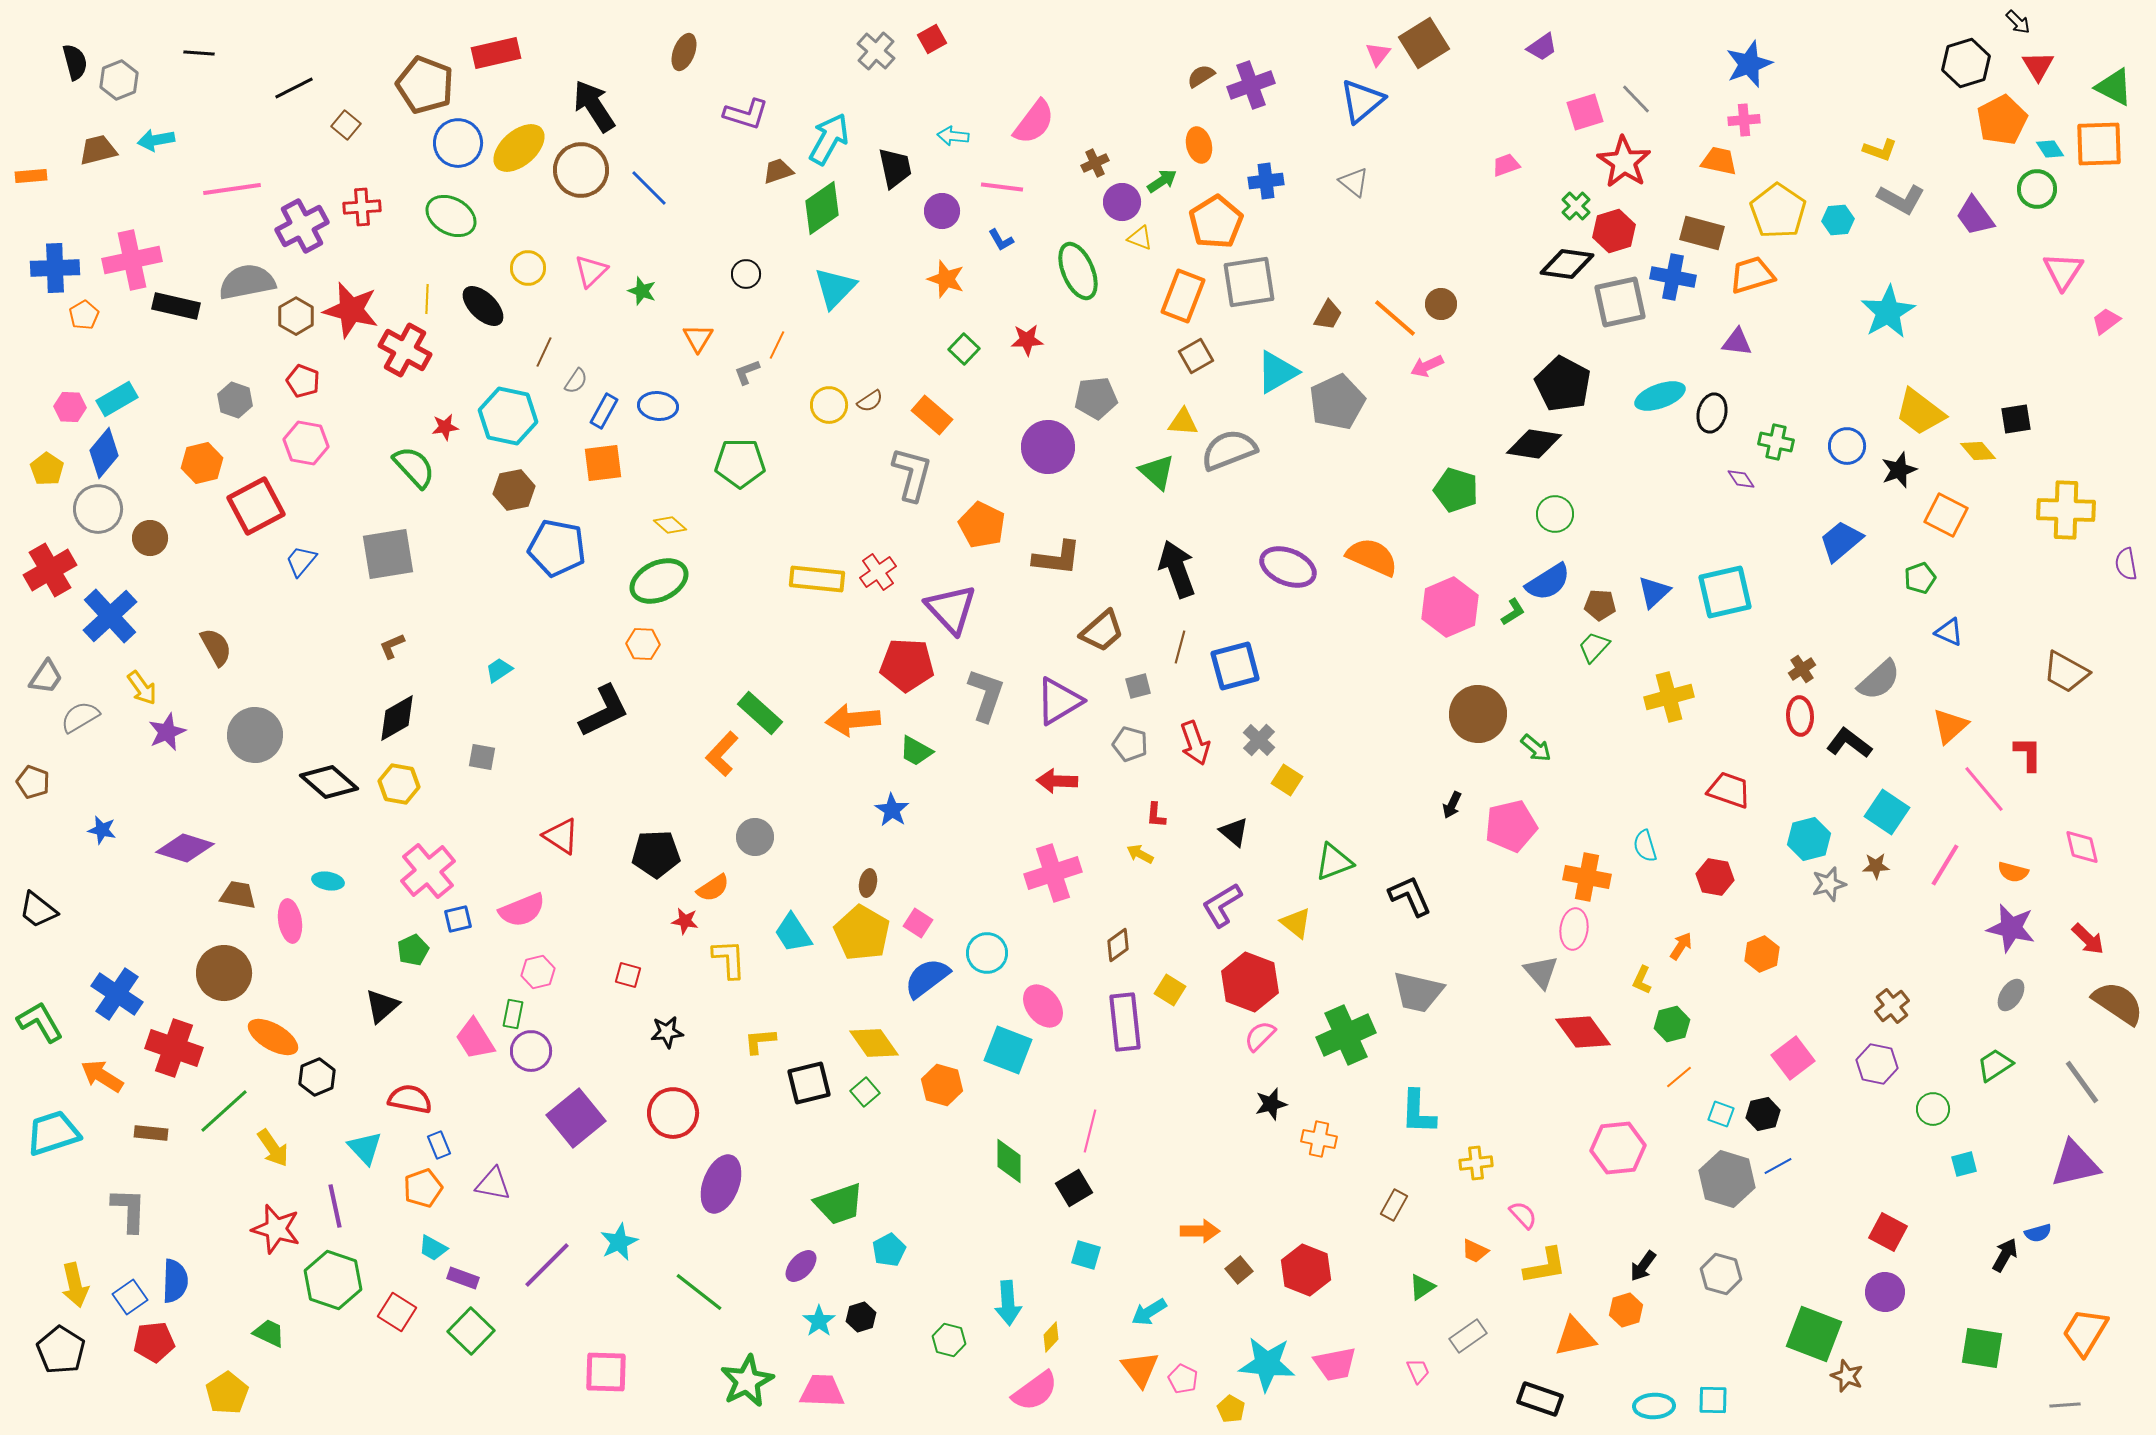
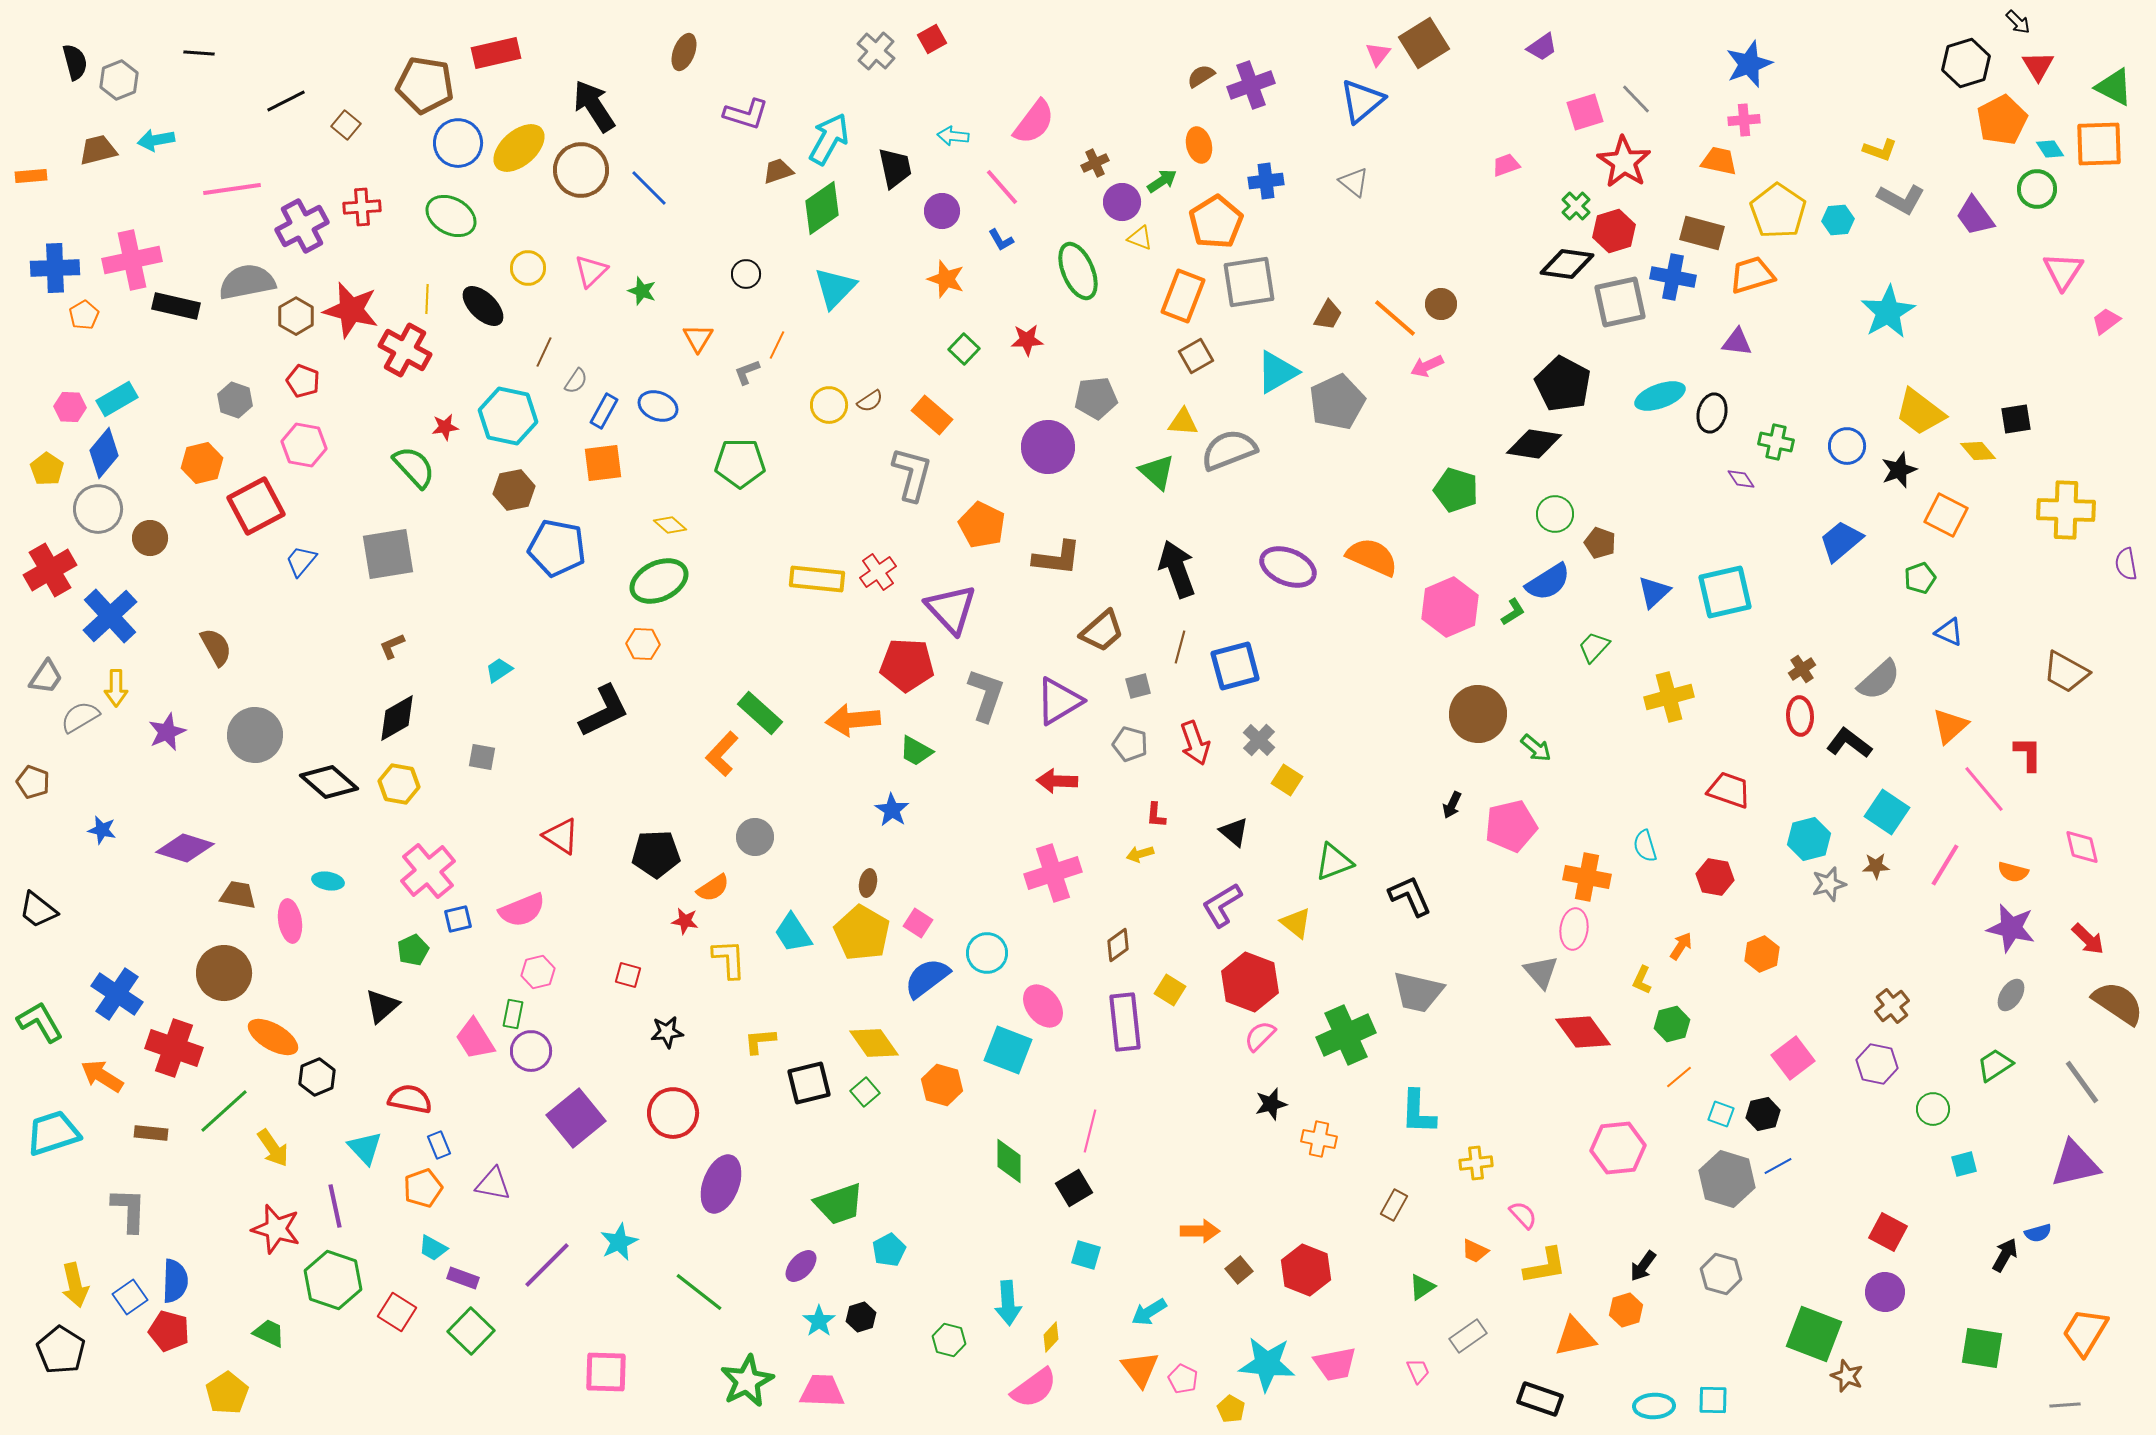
brown pentagon at (425, 85): rotated 12 degrees counterclockwise
black line at (294, 88): moved 8 px left, 13 px down
pink line at (1002, 187): rotated 42 degrees clockwise
blue ellipse at (658, 406): rotated 15 degrees clockwise
pink hexagon at (306, 443): moved 2 px left, 2 px down
brown pentagon at (1600, 605): moved 62 px up; rotated 16 degrees clockwise
yellow arrow at (142, 688): moved 26 px left; rotated 36 degrees clockwise
yellow arrow at (1140, 854): rotated 44 degrees counterclockwise
red pentagon at (154, 1342): moved 15 px right, 11 px up; rotated 21 degrees clockwise
pink semicircle at (1035, 1391): moved 1 px left, 3 px up
